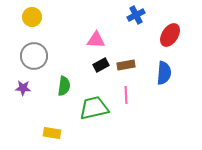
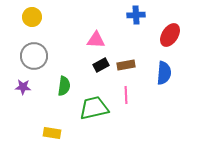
blue cross: rotated 24 degrees clockwise
purple star: moved 1 px up
